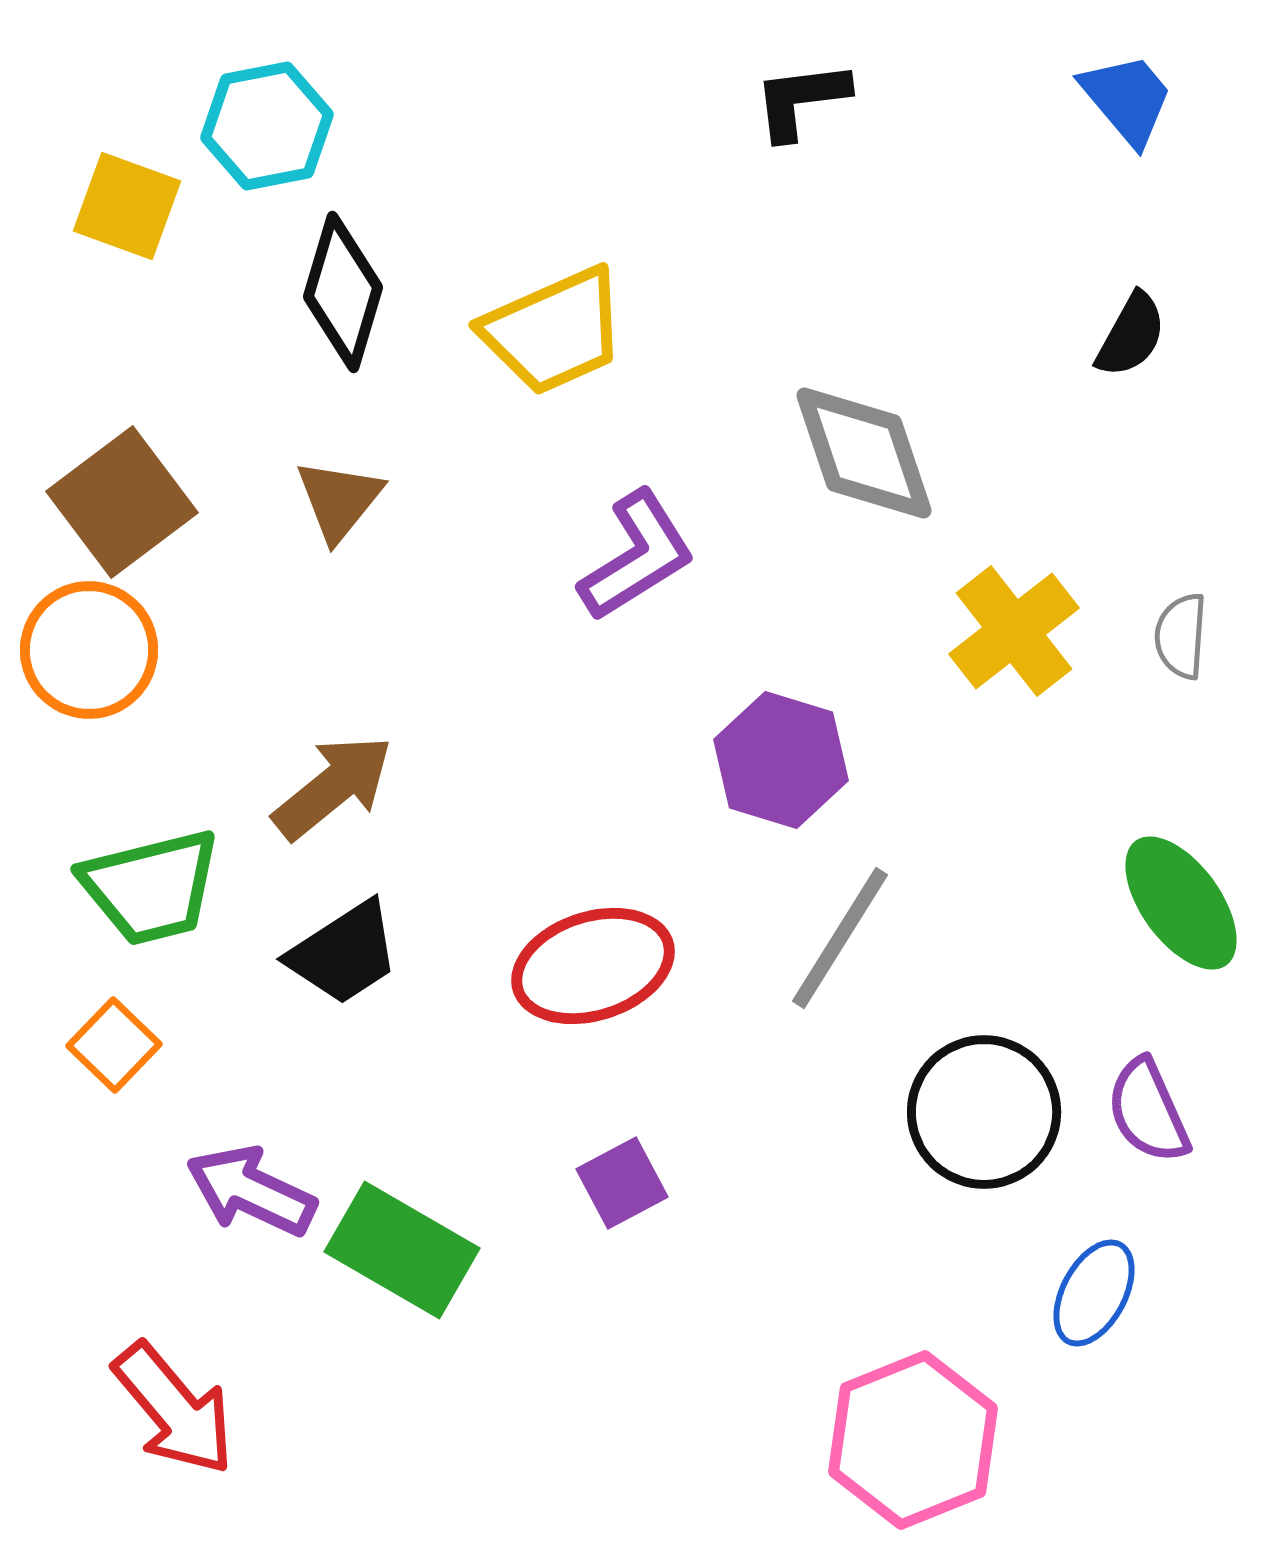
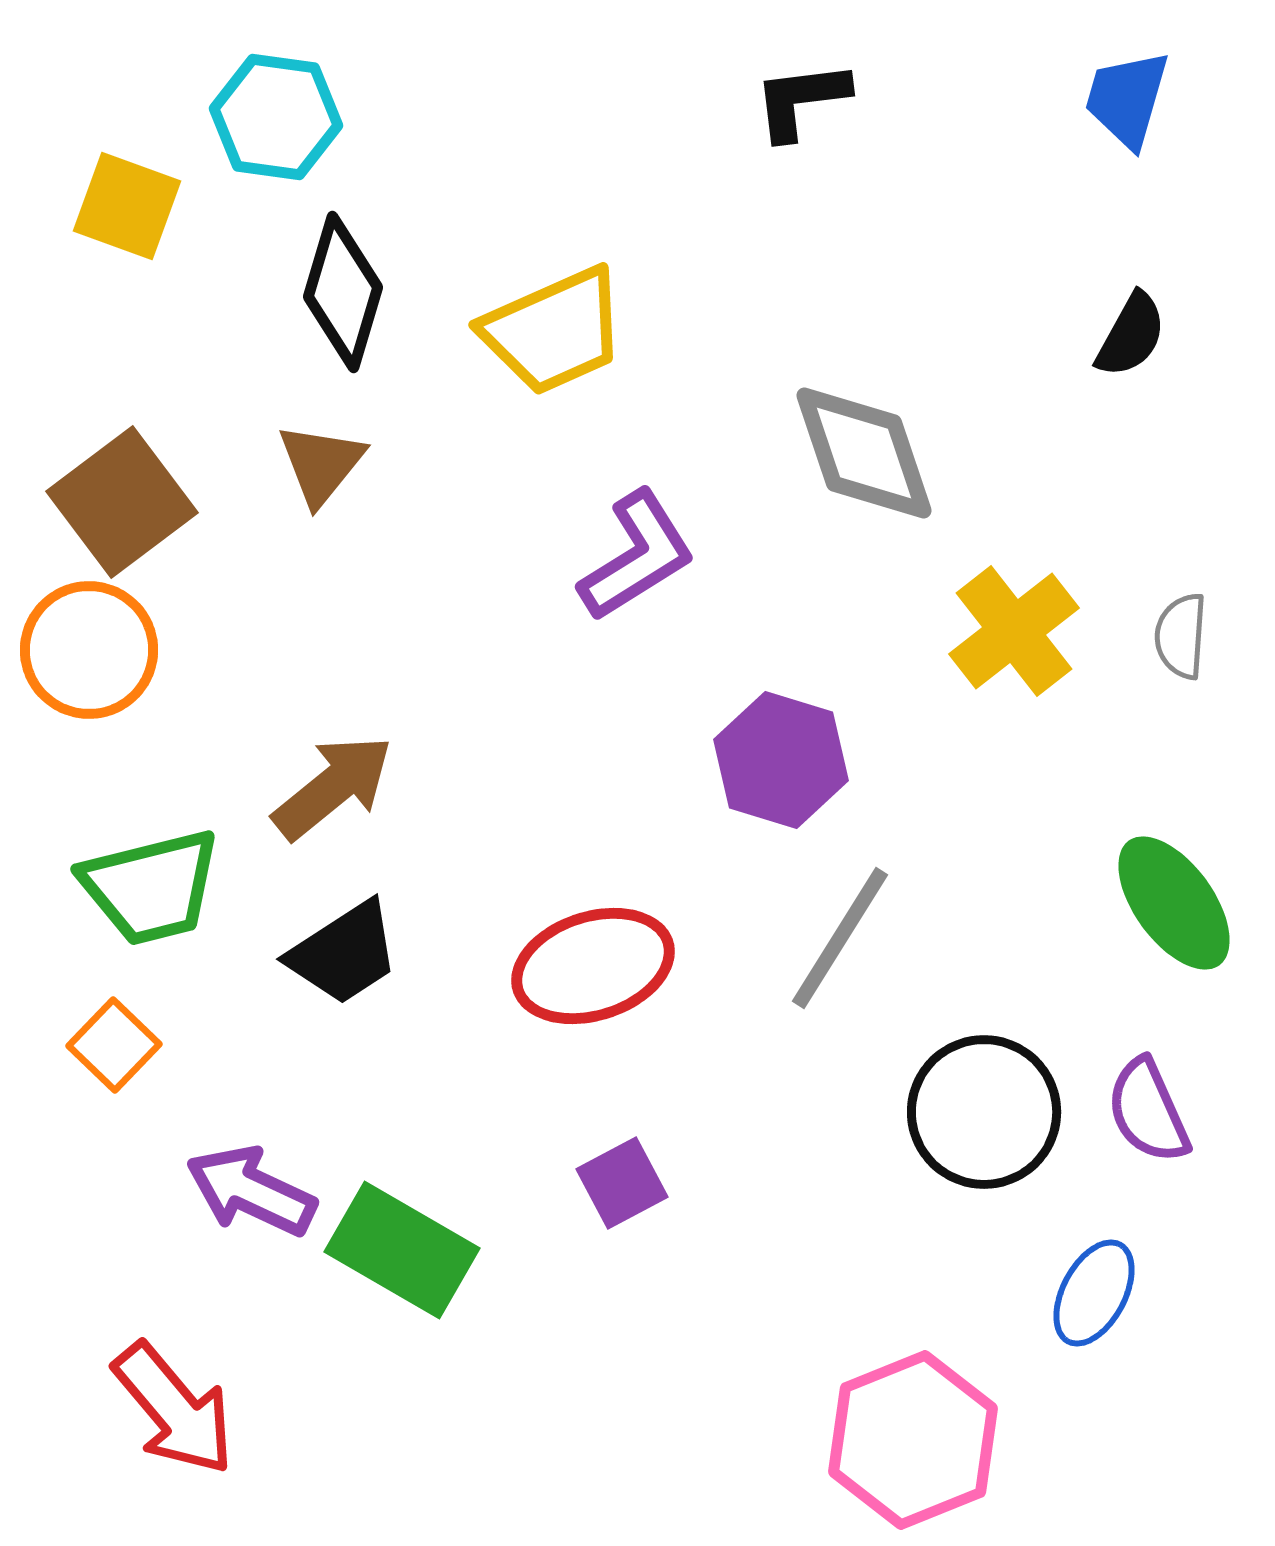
blue trapezoid: rotated 124 degrees counterclockwise
cyan hexagon: moved 9 px right, 9 px up; rotated 19 degrees clockwise
brown triangle: moved 18 px left, 36 px up
green ellipse: moved 7 px left
